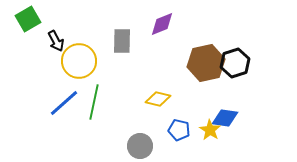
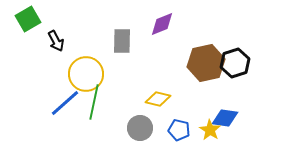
yellow circle: moved 7 px right, 13 px down
blue line: moved 1 px right
gray circle: moved 18 px up
